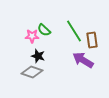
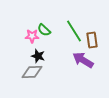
gray diamond: rotated 20 degrees counterclockwise
